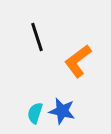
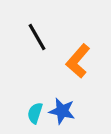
black line: rotated 12 degrees counterclockwise
orange L-shape: rotated 12 degrees counterclockwise
